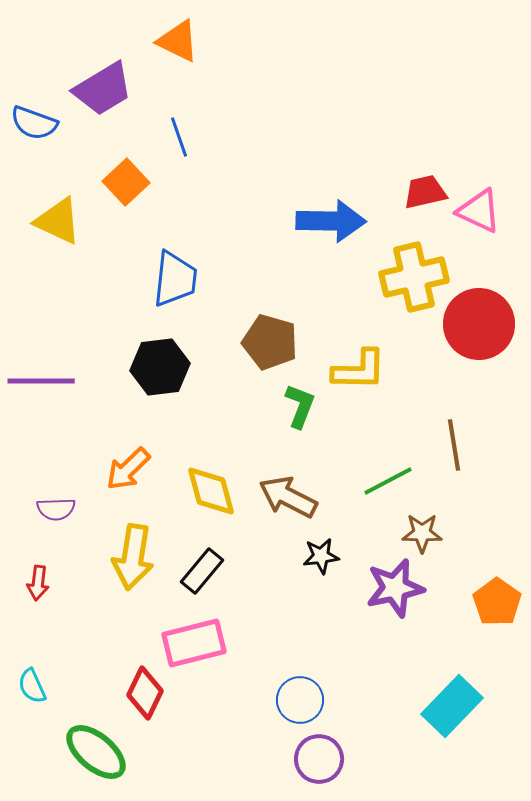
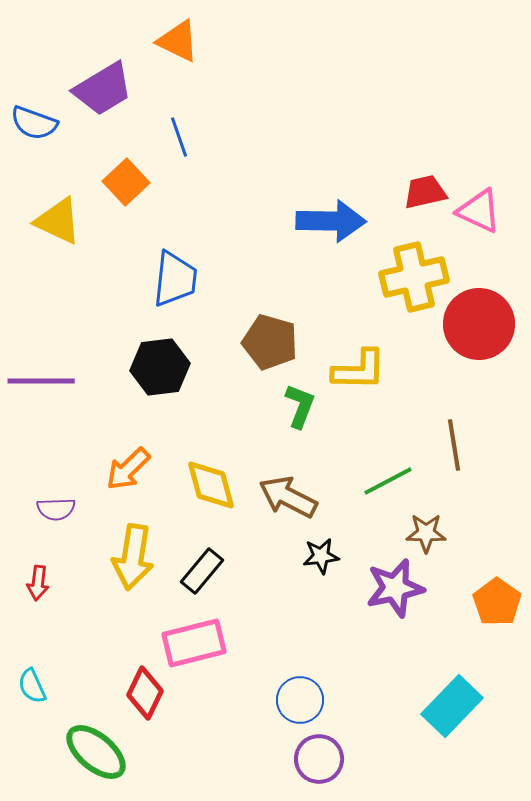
yellow diamond: moved 6 px up
brown star: moved 4 px right
